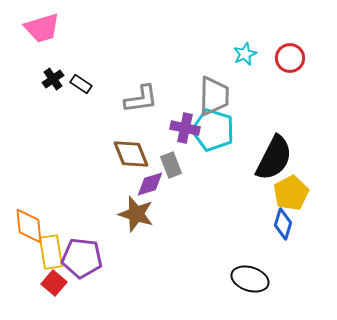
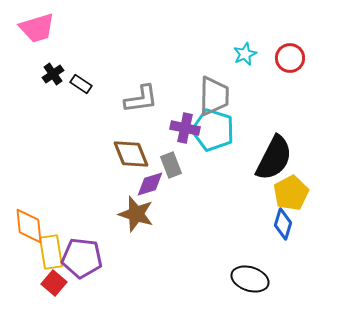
pink trapezoid: moved 5 px left
black cross: moved 5 px up
